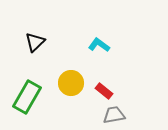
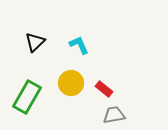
cyan L-shape: moved 20 px left; rotated 30 degrees clockwise
red rectangle: moved 2 px up
